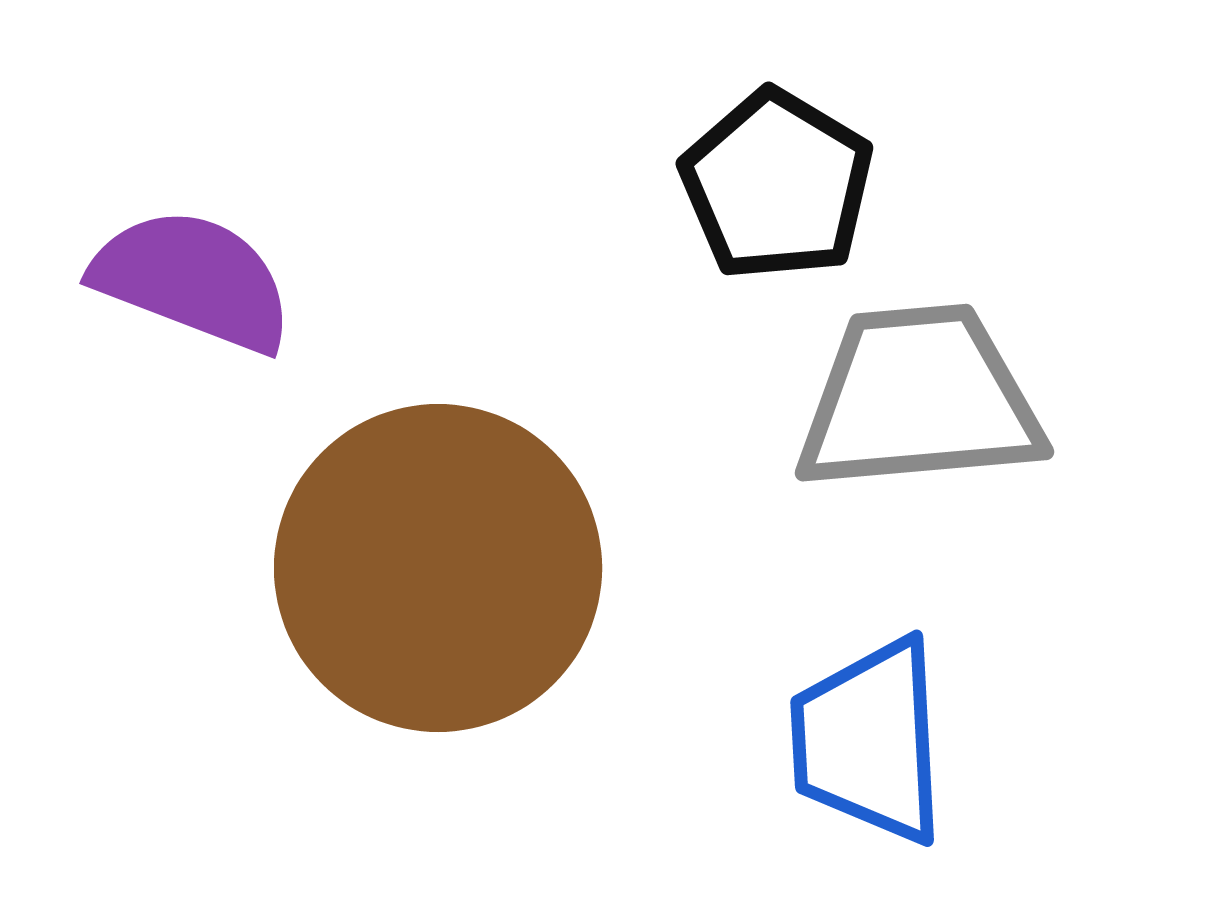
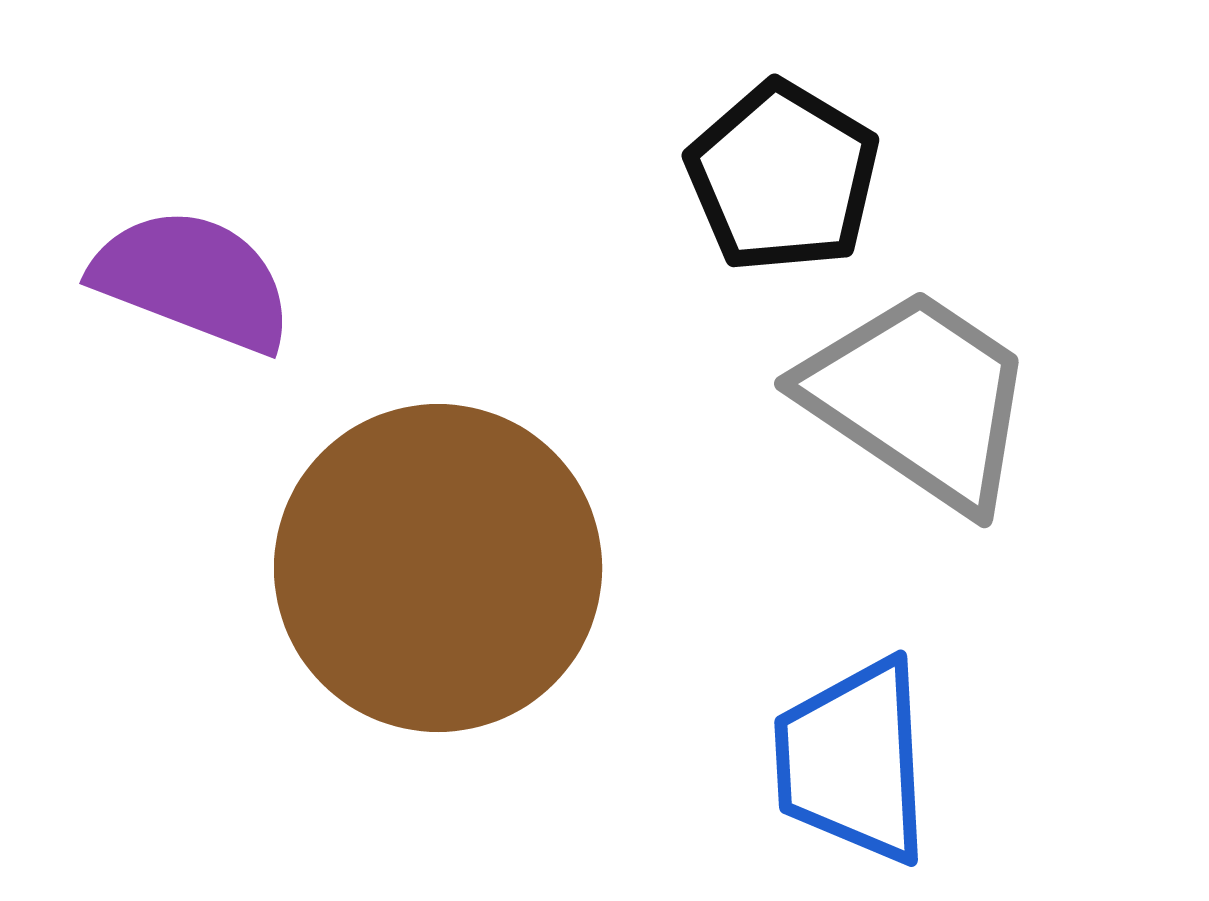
black pentagon: moved 6 px right, 8 px up
gray trapezoid: rotated 39 degrees clockwise
blue trapezoid: moved 16 px left, 20 px down
